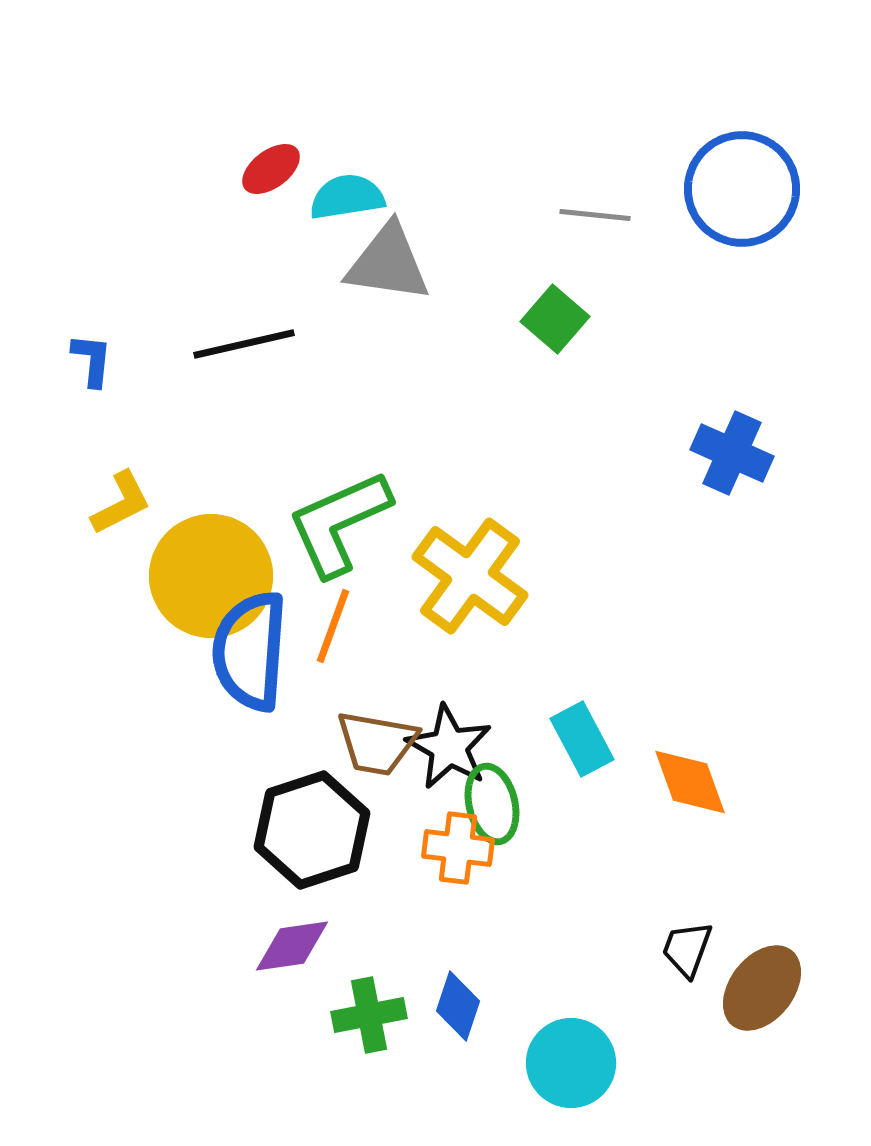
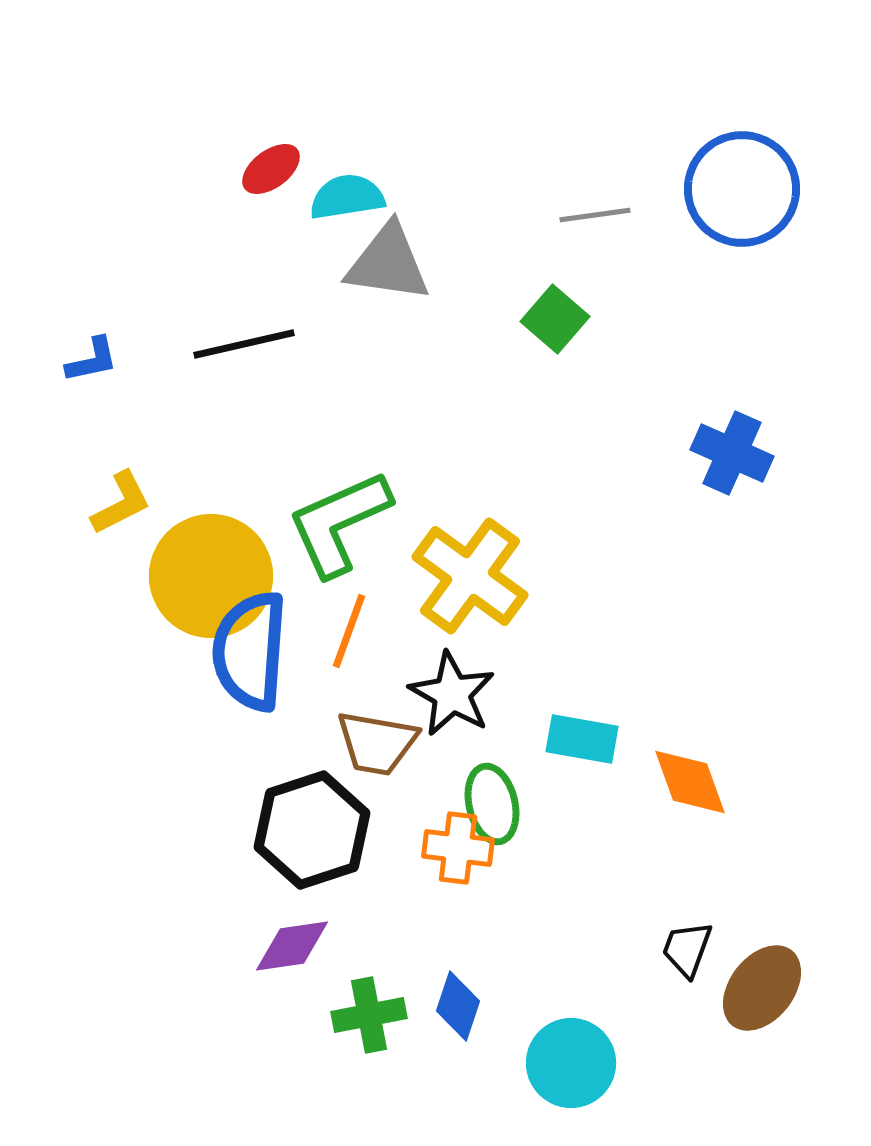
gray line: rotated 14 degrees counterclockwise
blue L-shape: rotated 72 degrees clockwise
orange line: moved 16 px right, 5 px down
cyan rectangle: rotated 52 degrees counterclockwise
black star: moved 3 px right, 53 px up
